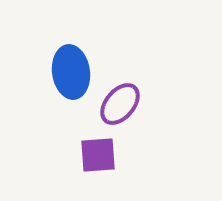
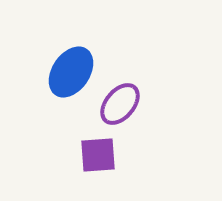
blue ellipse: rotated 42 degrees clockwise
